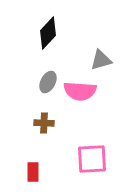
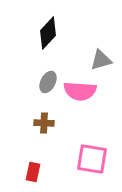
pink square: rotated 12 degrees clockwise
red rectangle: rotated 12 degrees clockwise
